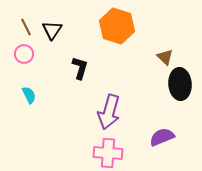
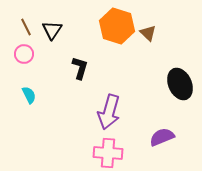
brown triangle: moved 17 px left, 24 px up
black ellipse: rotated 20 degrees counterclockwise
